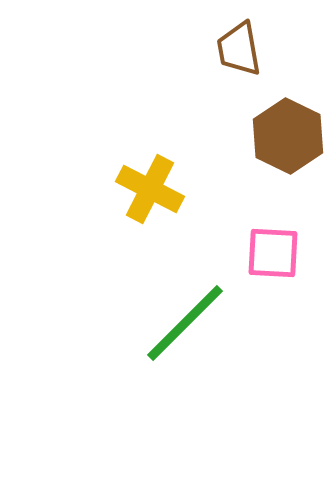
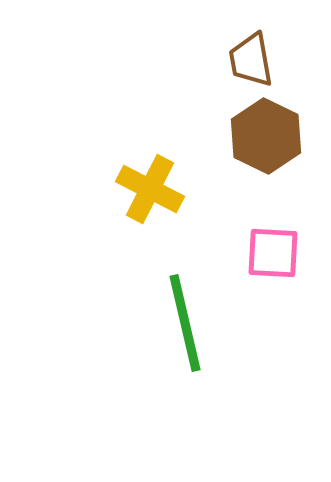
brown trapezoid: moved 12 px right, 11 px down
brown hexagon: moved 22 px left
green line: rotated 58 degrees counterclockwise
